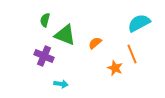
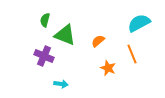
orange semicircle: moved 3 px right, 2 px up
orange star: moved 7 px left
